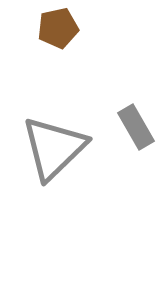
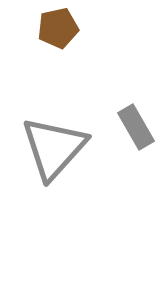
gray triangle: rotated 4 degrees counterclockwise
